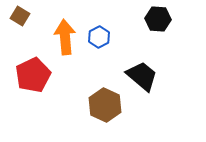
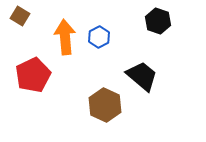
black hexagon: moved 2 px down; rotated 15 degrees clockwise
